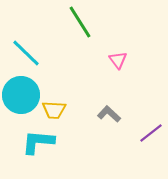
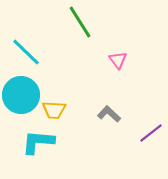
cyan line: moved 1 px up
